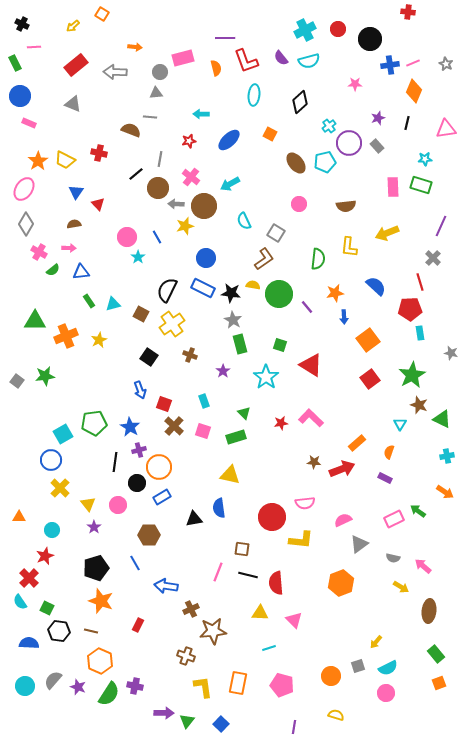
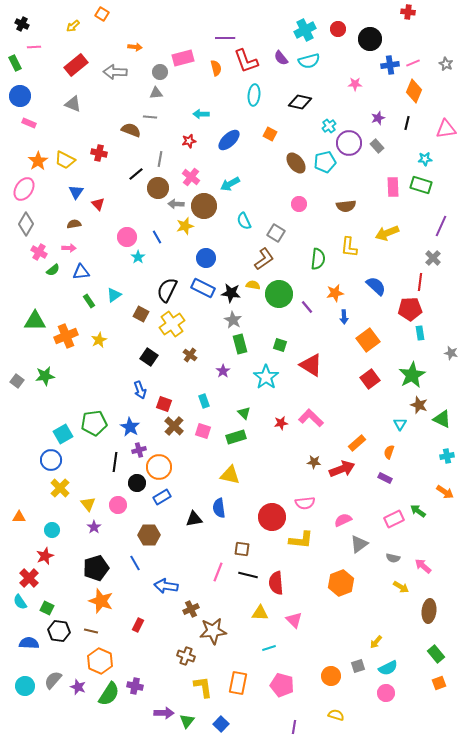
black diamond at (300, 102): rotated 55 degrees clockwise
red line at (420, 282): rotated 24 degrees clockwise
cyan triangle at (113, 304): moved 1 px right, 9 px up; rotated 21 degrees counterclockwise
brown cross at (190, 355): rotated 16 degrees clockwise
